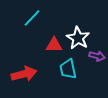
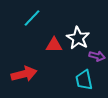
cyan trapezoid: moved 16 px right, 11 px down
